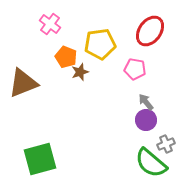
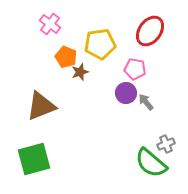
brown triangle: moved 18 px right, 23 px down
purple circle: moved 20 px left, 27 px up
green square: moved 6 px left
